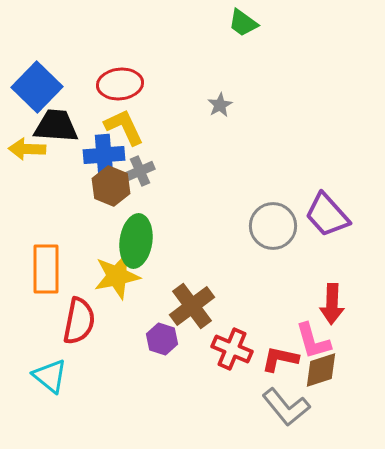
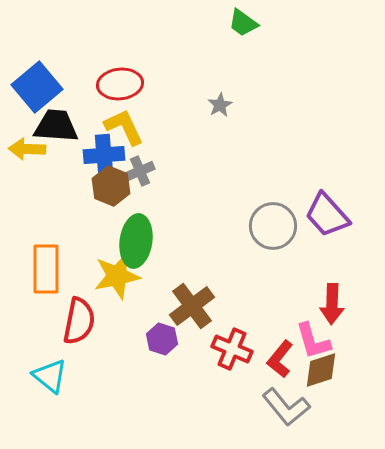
blue square: rotated 6 degrees clockwise
red L-shape: rotated 63 degrees counterclockwise
